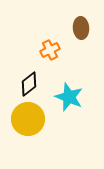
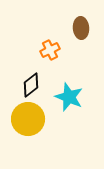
black diamond: moved 2 px right, 1 px down
